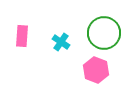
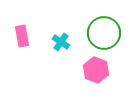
pink rectangle: rotated 15 degrees counterclockwise
